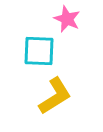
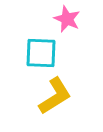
cyan square: moved 2 px right, 2 px down
